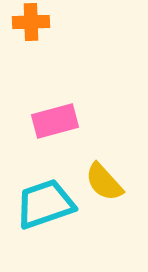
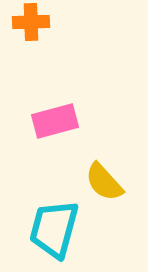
cyan trapezoid: moved 9 px right, 25 px down; rotated 56 degrees counterclockwise
